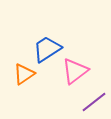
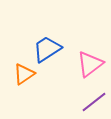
pink triangle: moved 15 px right, 7 px up
